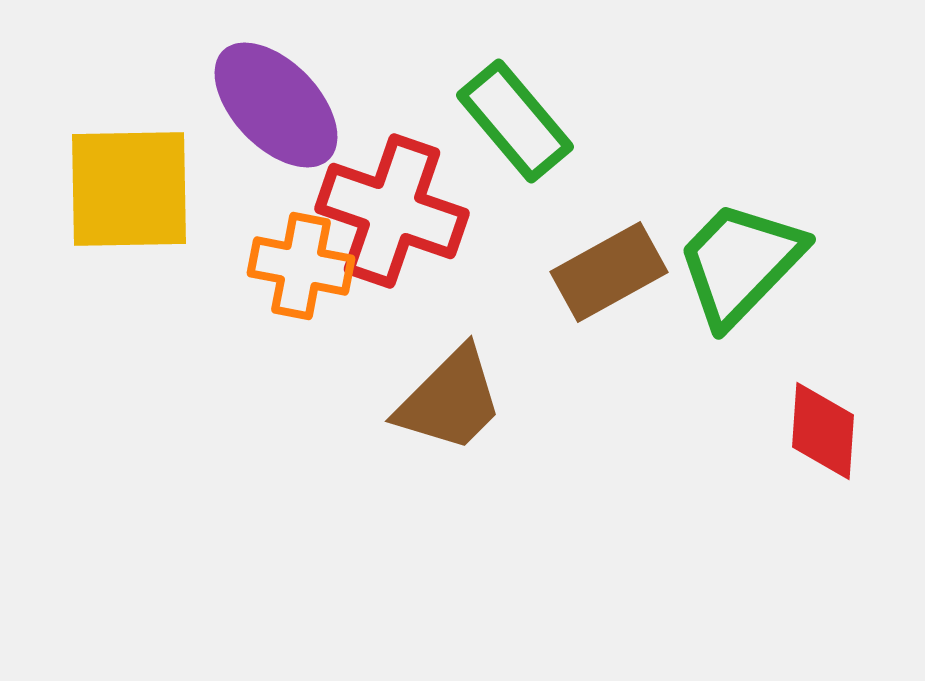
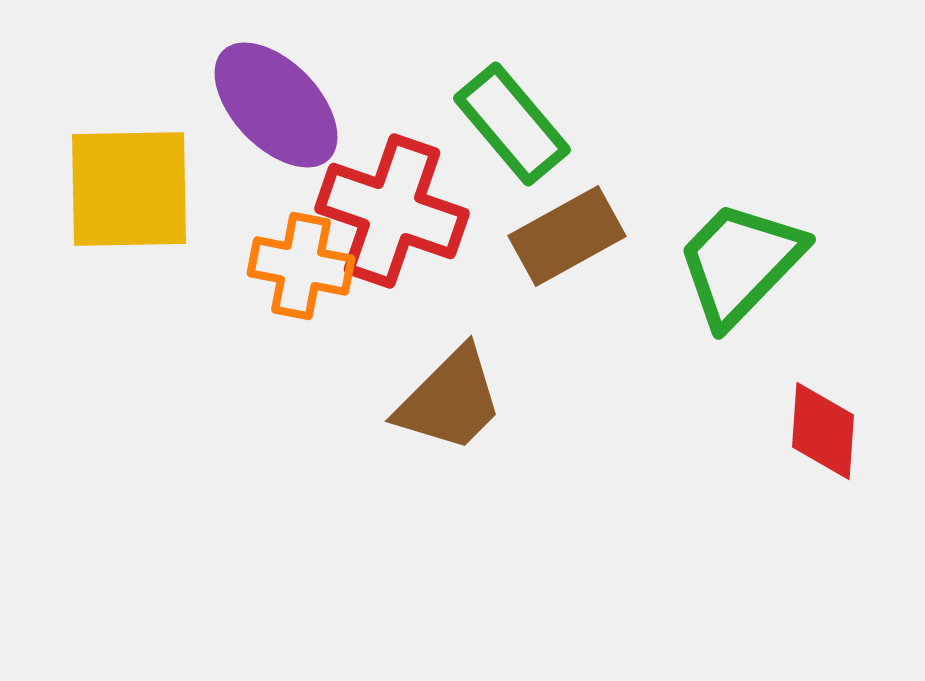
green rectangle: moved 3 px left, 3 px down
brown rectangle: moved 42 px left, 36 px up
